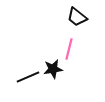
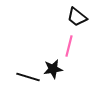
pink line: moved 3 px up
black line: rotated 40 degrees clockwise
